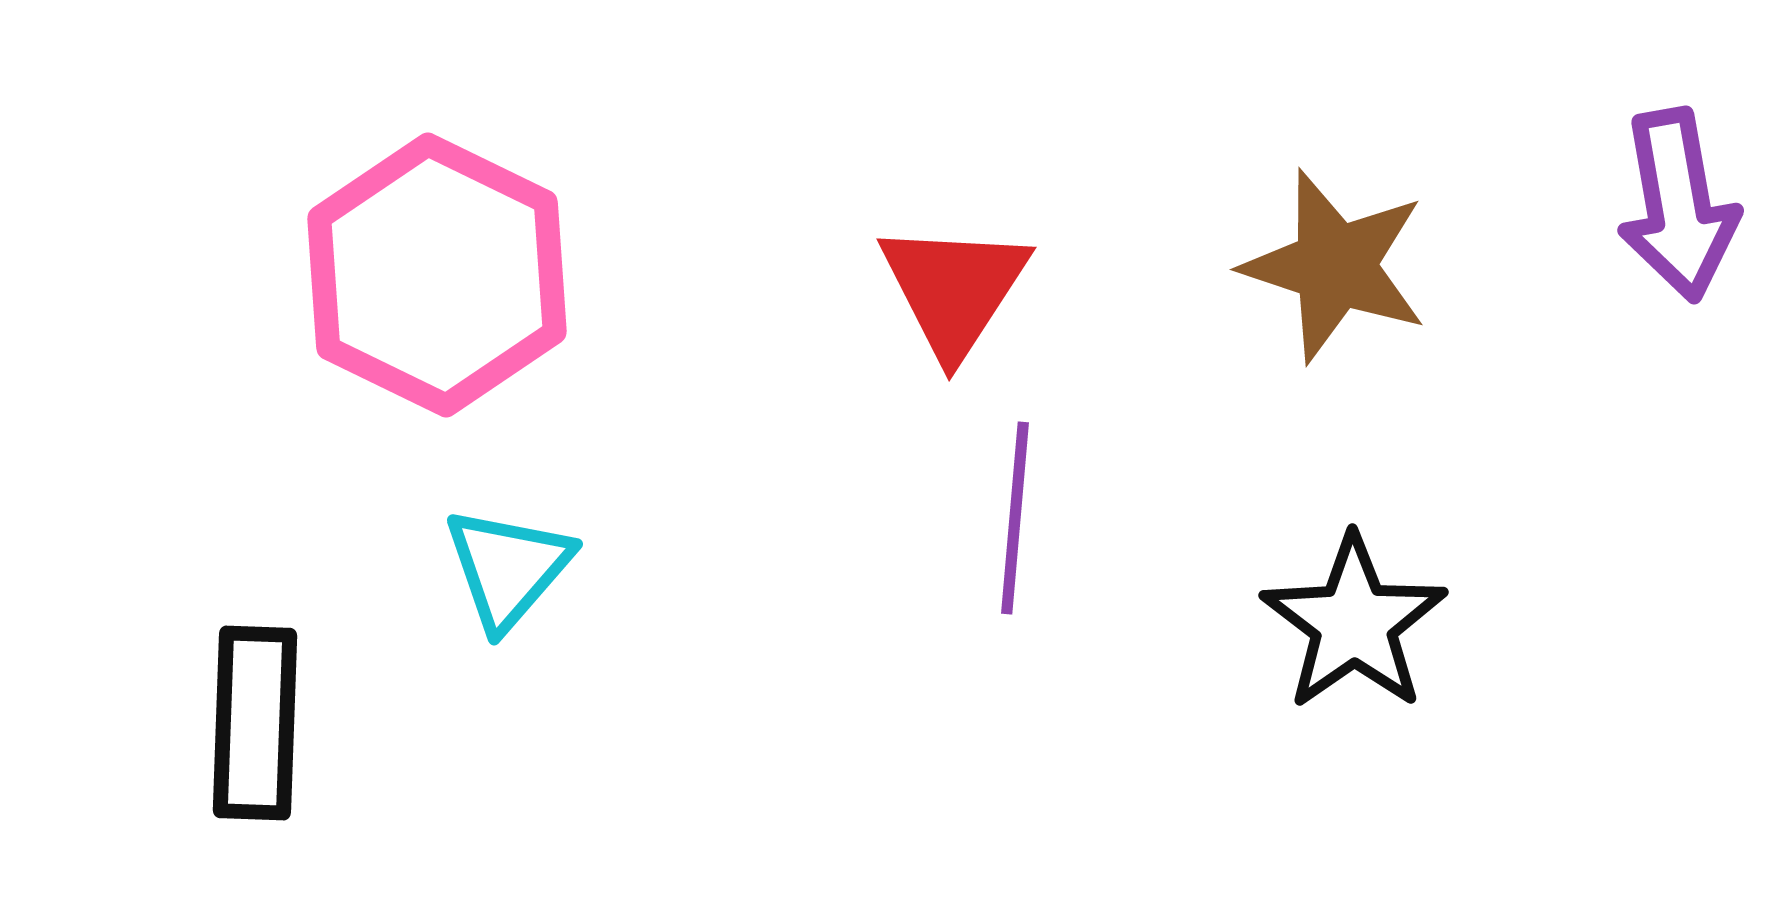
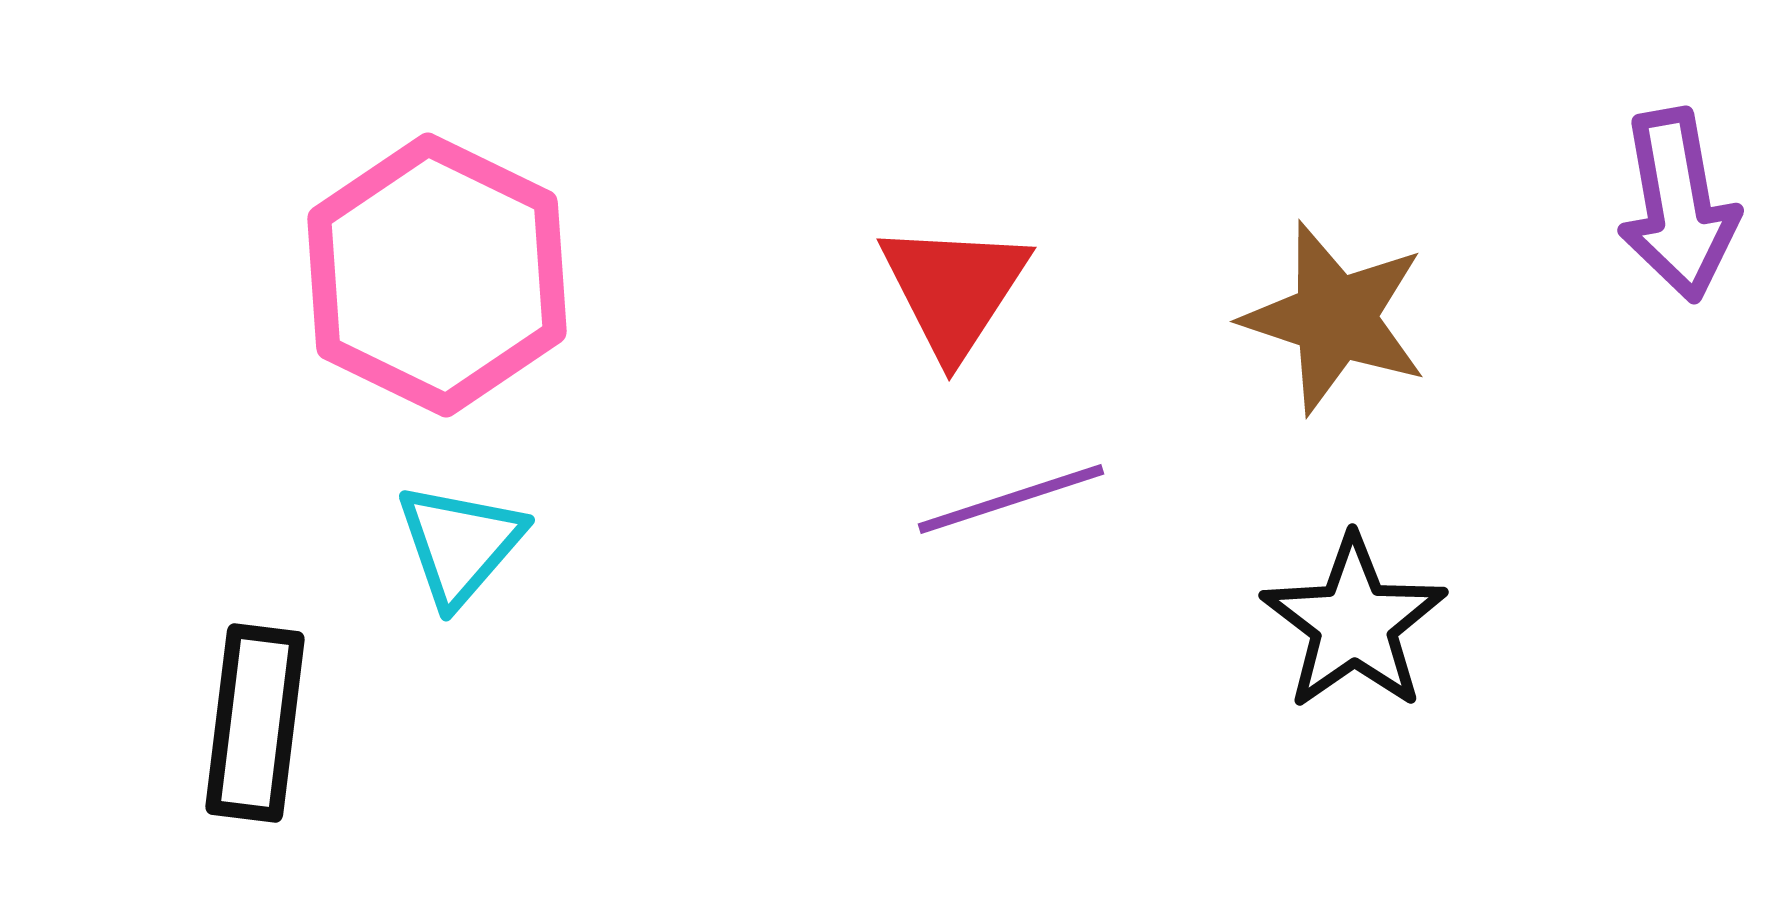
brown star: moved 52 px down
purple line: moved 4 px left, 19 px up; rotated 67 degrees clockwise
cyan triangle: moved 48 px left, 24 px up
black rectangle: rotated 5 degrees clockwise
